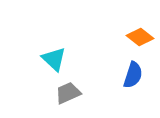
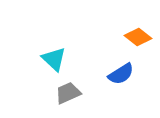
orange diamond: moved 2 px left
blue semicircle: moved 12 px left, 1 px up; rotated 40 degrees clockwise
